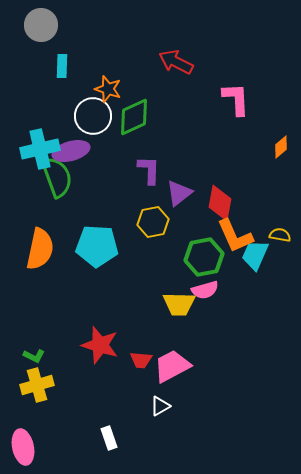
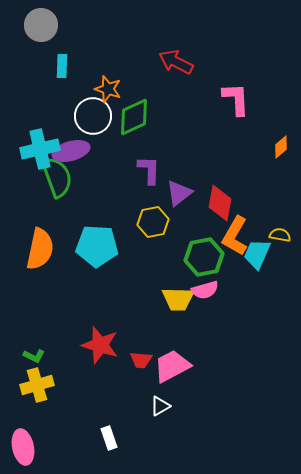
orange L-shape: rotated 54 degrees clockwise
cyan trapezoid: moved 2 px right, 1 px up
yellow trapezoid: moved 1 px left, 5 px up
